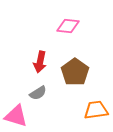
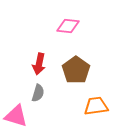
red arrow: moved 1 px left, 2 px down
brown pentagon: moved 1 px right, 2 px up
gray semicircle: rotated 42 degrees counterclockwise
orange trapezoid: moved 4 px up
